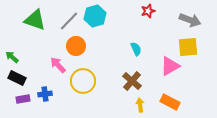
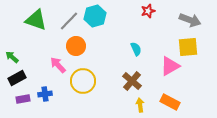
green triangle: moved 1 px right
black rectangle: rotated 54 degrees counterclockwise
